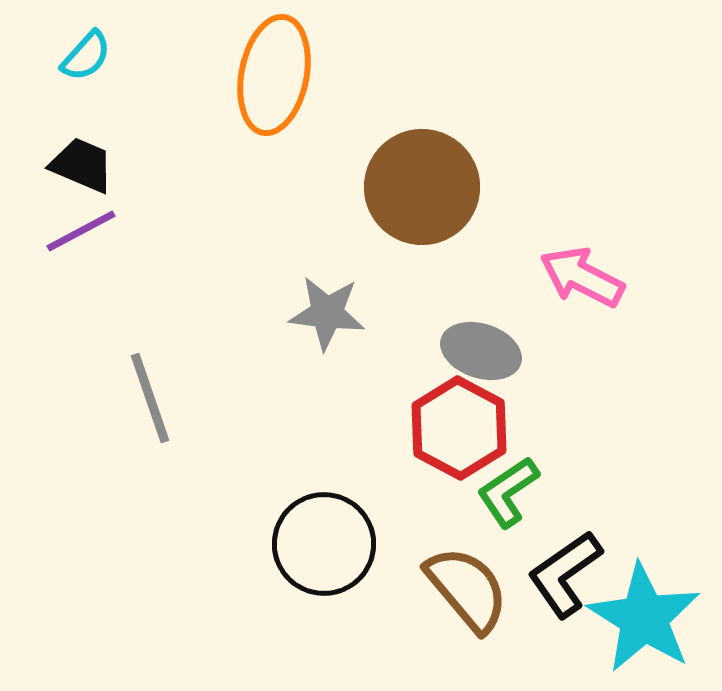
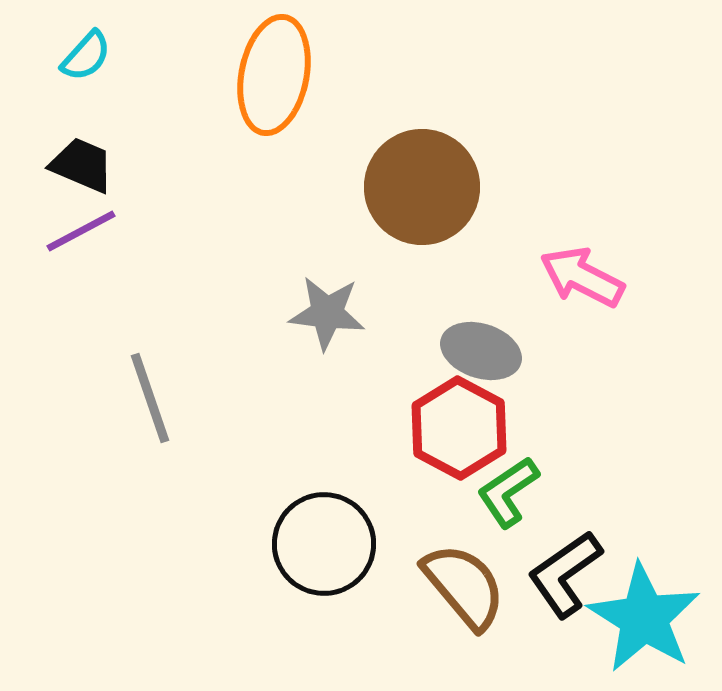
brown semicircle: moved 3 px left, 3 px up
